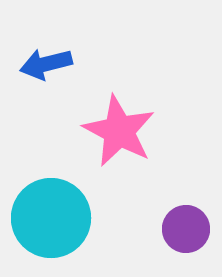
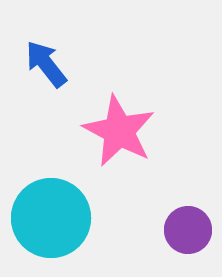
blue arrow: rotated 66 degrees clockwise
purple circle: moved 2 px right, 1 px down
